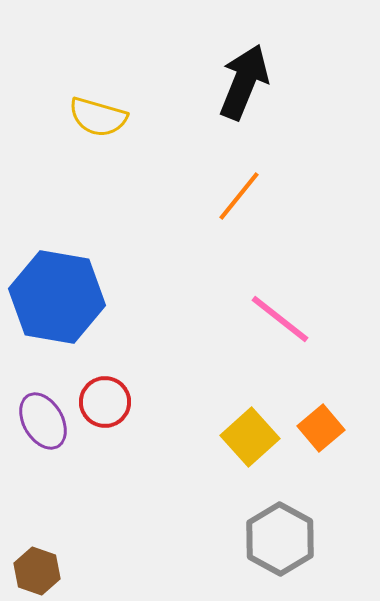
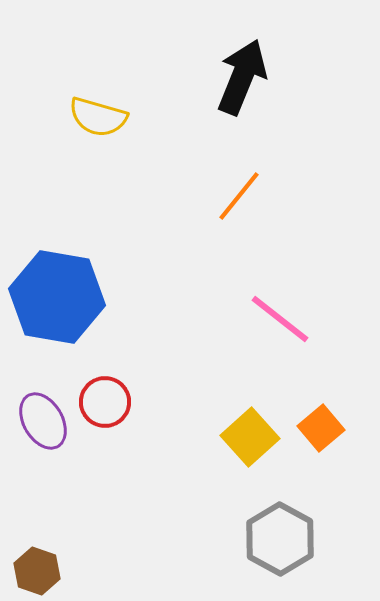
black arrow: moved 2 px left, 5 px up
